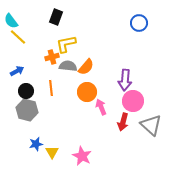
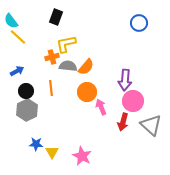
gray hexagon: rotated 20 degrees clockwise
blue star: rotated 16 degrees clockwise
